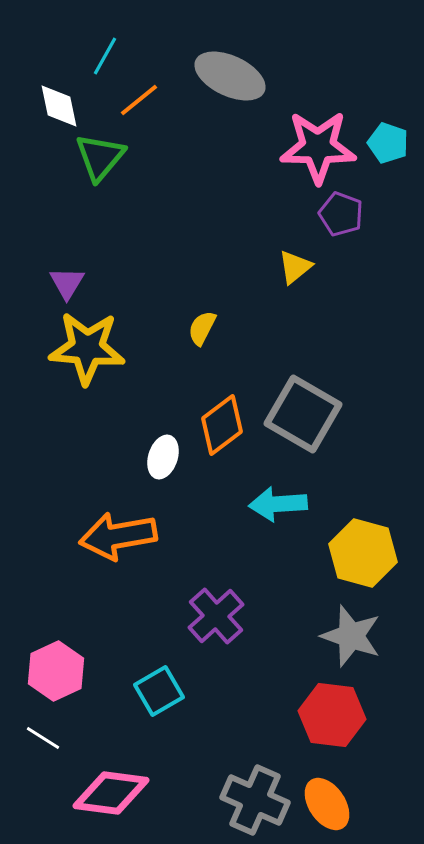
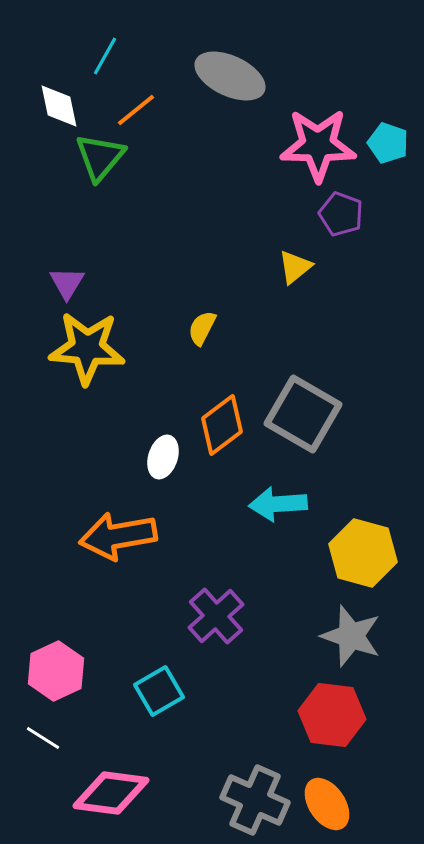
orange line: moved 3 px left, 10 px down
pink star: moved 2 px up
